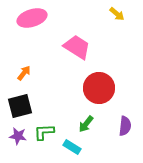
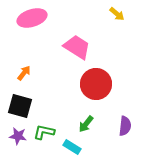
red circle: moved 3 px left, 4 px up
black square: rotated 30 degrees clockwise
green L-shape: rotated 15 degrees clockwise
